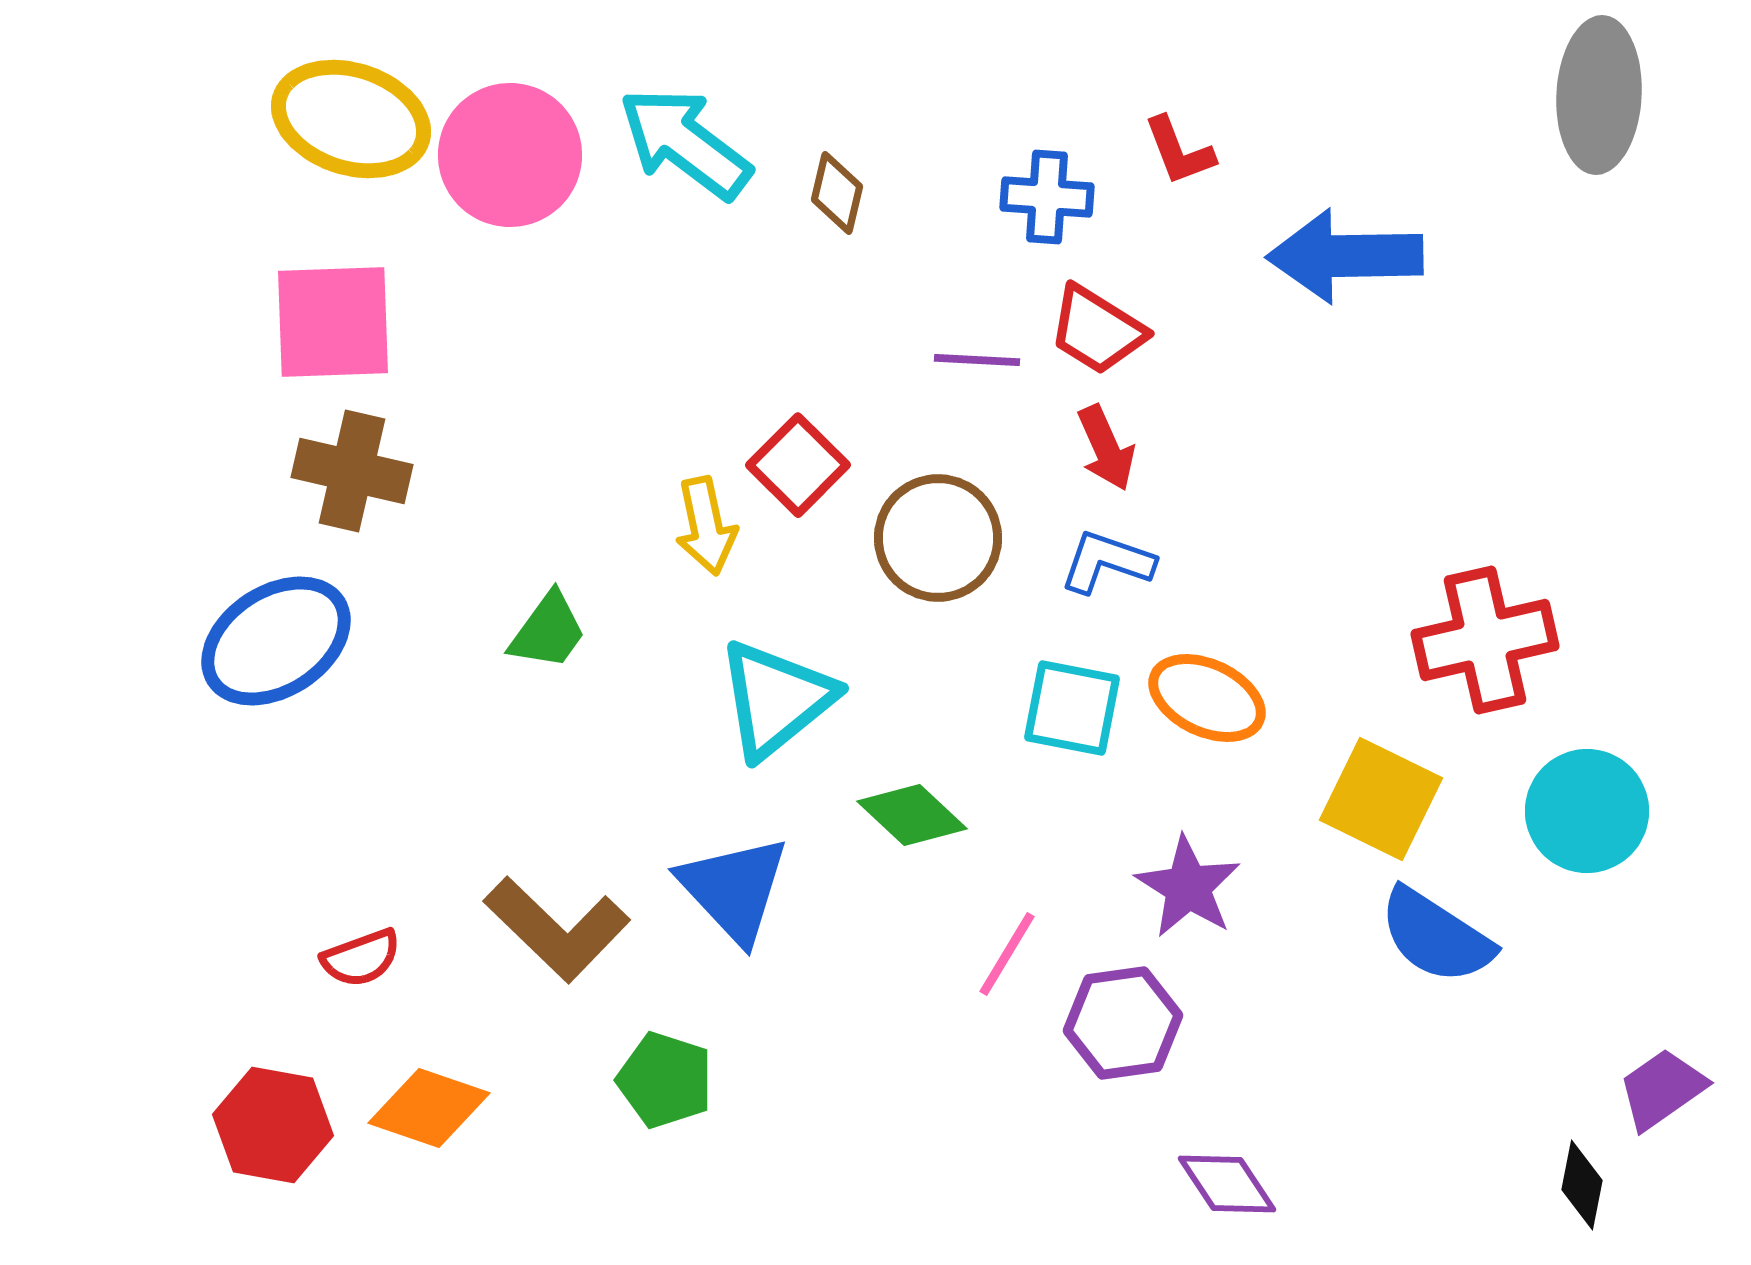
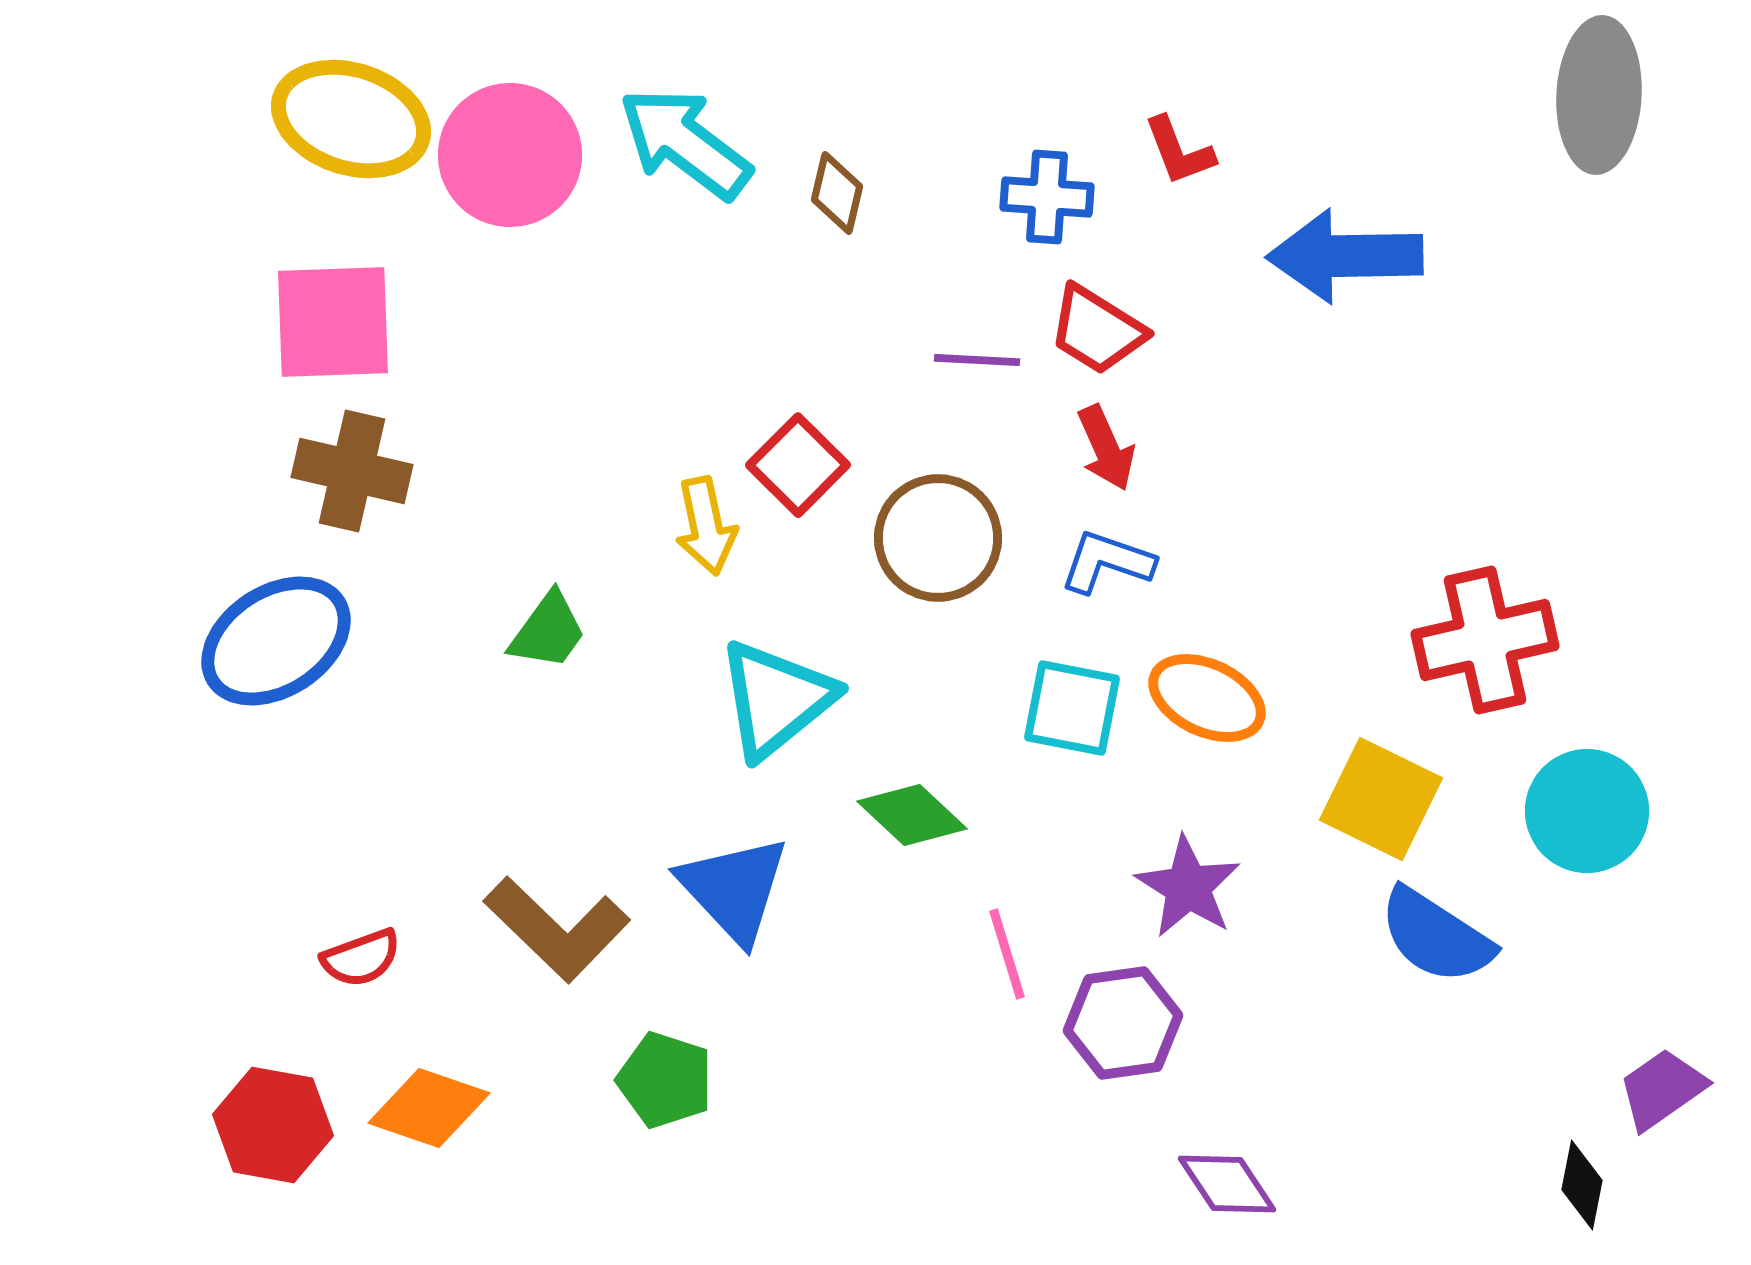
pink line: rotated 48 degrees counterclockwise
